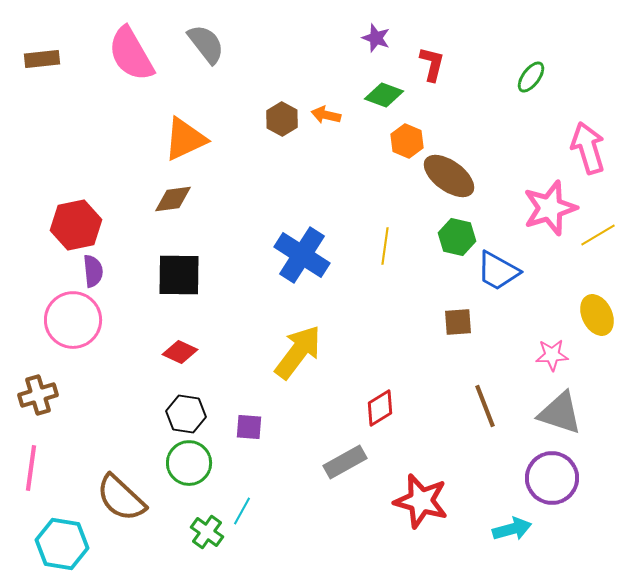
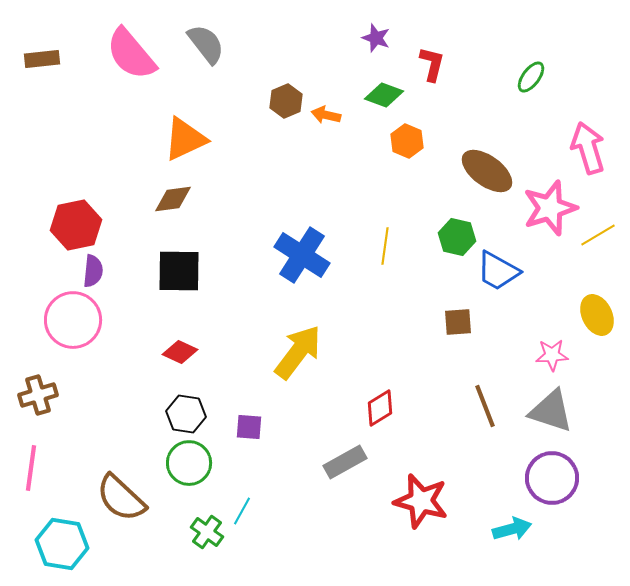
pink semicircle at (131, 54): rotated 10 degrees counterclockwise
brown hexagon at (282, 119): moved 4 px right, 18 px up; rotated 8 degrees clockwise
brown ellipse at (449, 176): moved 38 px right, 5 px up
purple semicircle at (93, 271): rotated 12 degrees clockwise
black square at (179, 275): moved 4 px up
gray triangle at (560, 413): moved 9 px left, 2 px up
